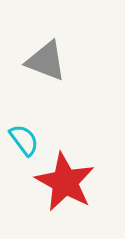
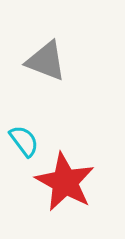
cyan semicircle: moved 1 px down
